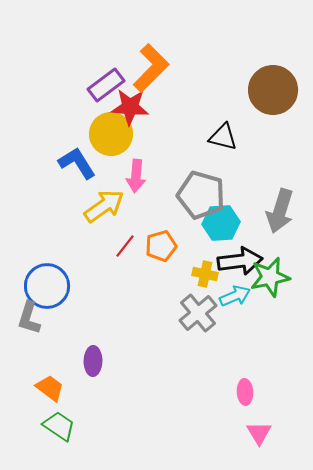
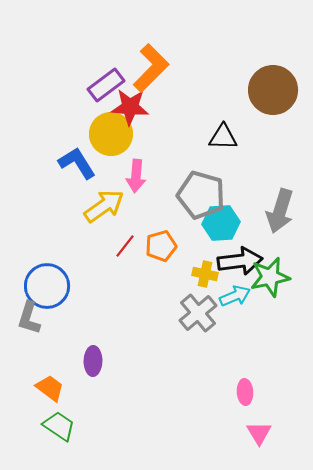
black triangle: rotated 12 degrees counterclockwise
